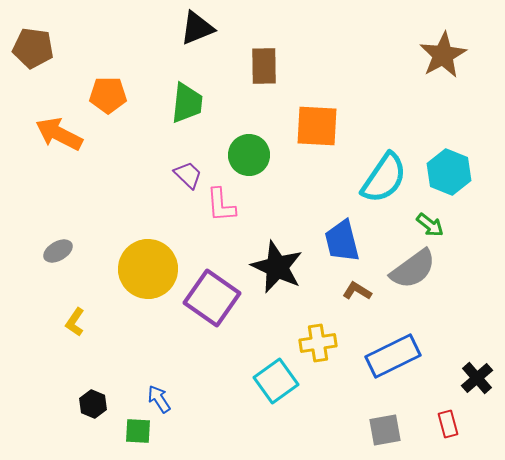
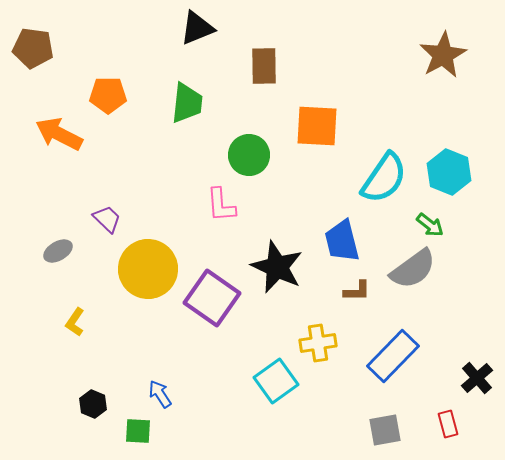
purple trapezoid: moved 81 px left, 44 px down
brown L-shape: rotated 148 degrees clockwise
blue rectangle: rotated 20 degrees counterclockwise
blue arrow: moved 1 px right, 5 px up
